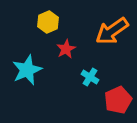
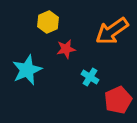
red star: rotated 18 degrees clockwise
